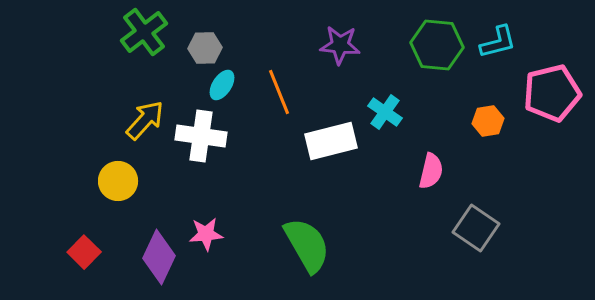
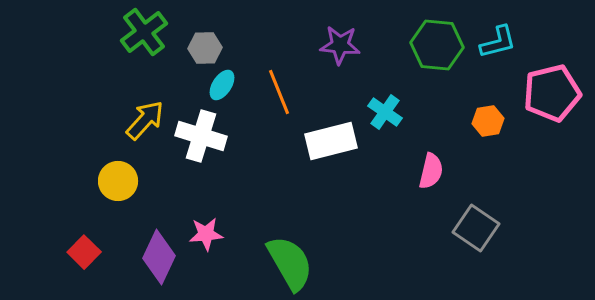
white cross: rotated 9 degrees clockwise
green semicircle: moved 17 px left, 18 px down
